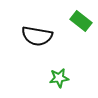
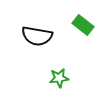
green rectangle: moved 2 px right, 4 px down
